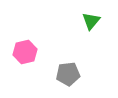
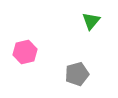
gray pentagon: moved 9 px right; rotated 10 degrees counterclockwise
